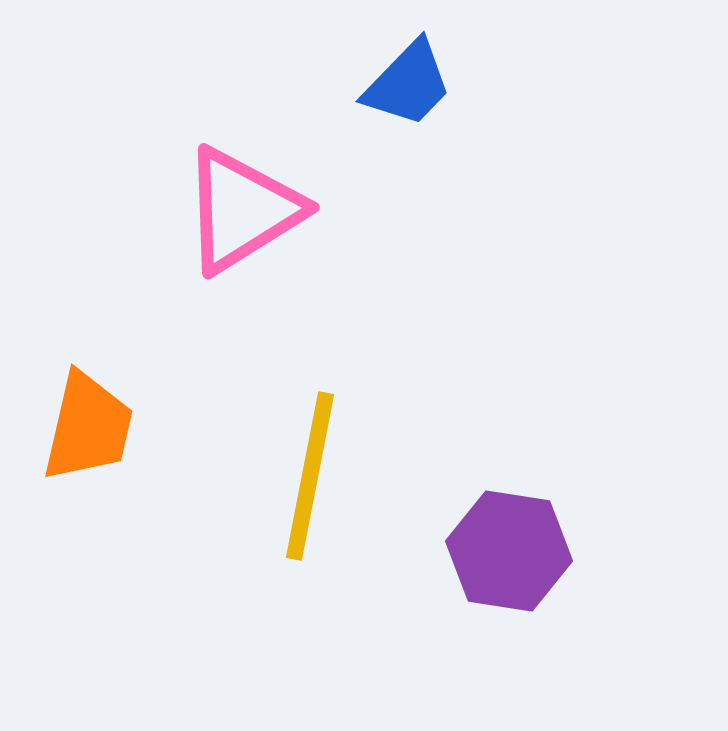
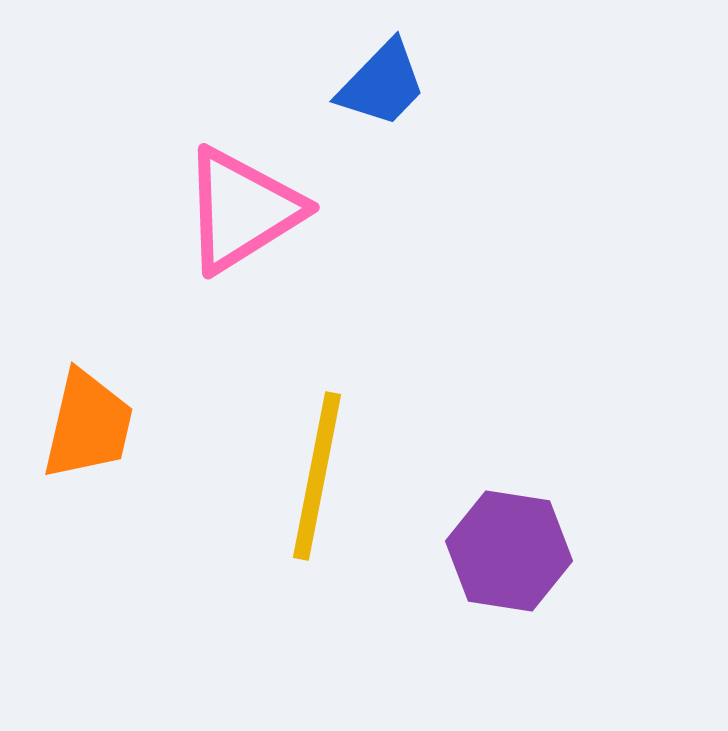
blue trapezoid: moved 26 px left
orange trapezoid: moved 2 px up
yellow line: moved 7 px right
